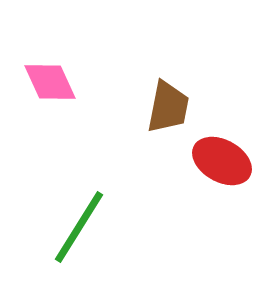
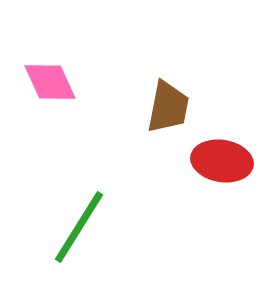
red ellipse: rotated 20 degrees counterclockwise
